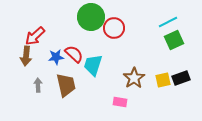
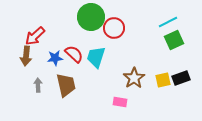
blue star: moved 1 px left, 1 px down
cyan trapezoid: moved 3 px right, 8 px up
